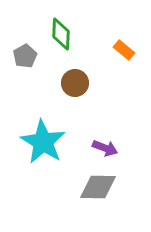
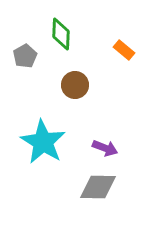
brown circle: moved 2 px down
